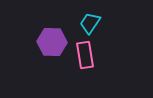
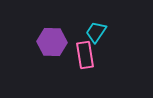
cyan trapezoid: moved 6 px right, 9 px down
